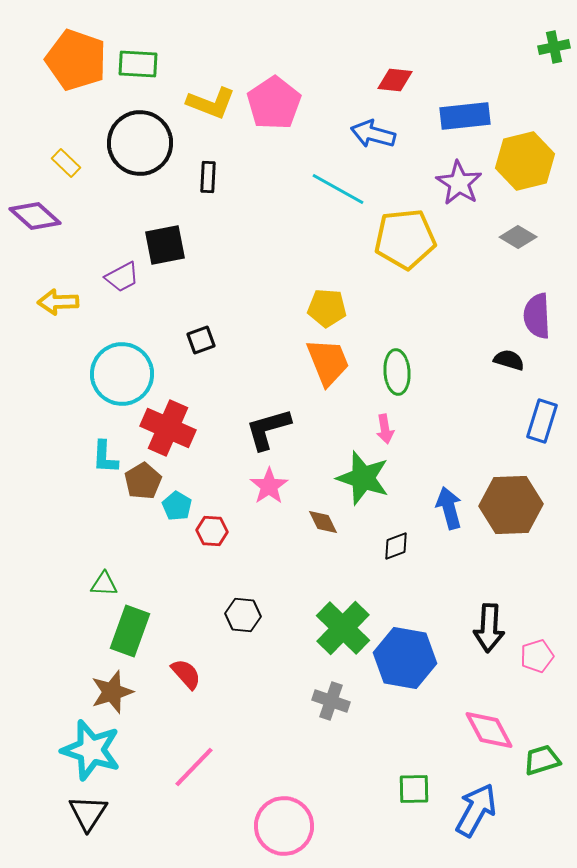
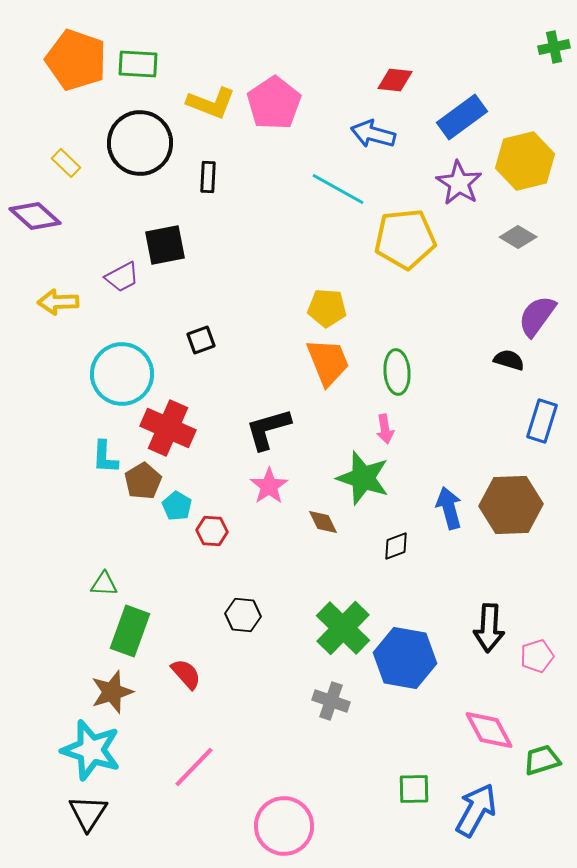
blue rectangle at (465, 116): moved 3 px left, 1 px down; rotated 30 degrees counterclockwise
purple semicircle at (537, 316): rotated 39 degrees clockwise
